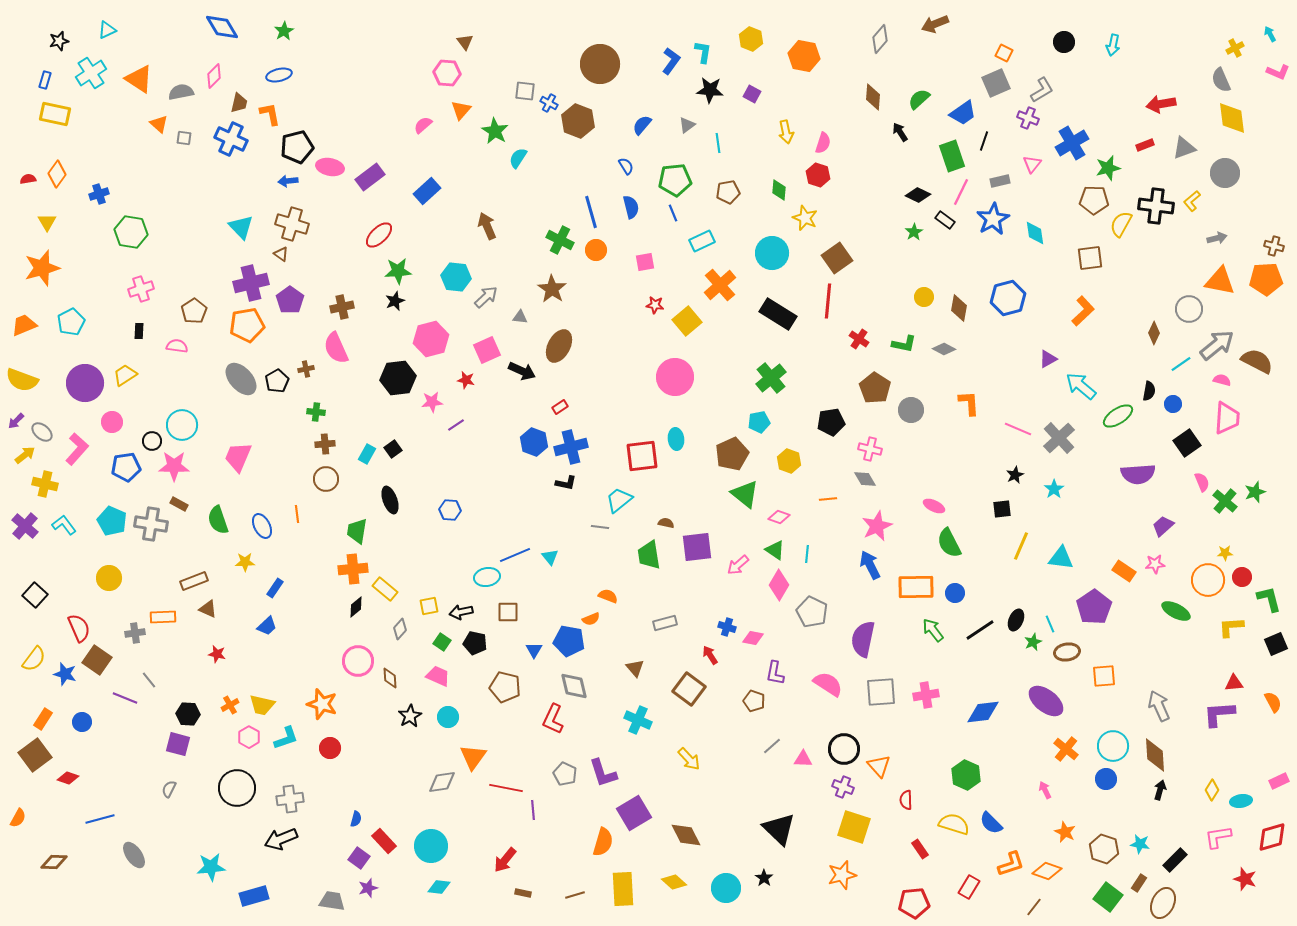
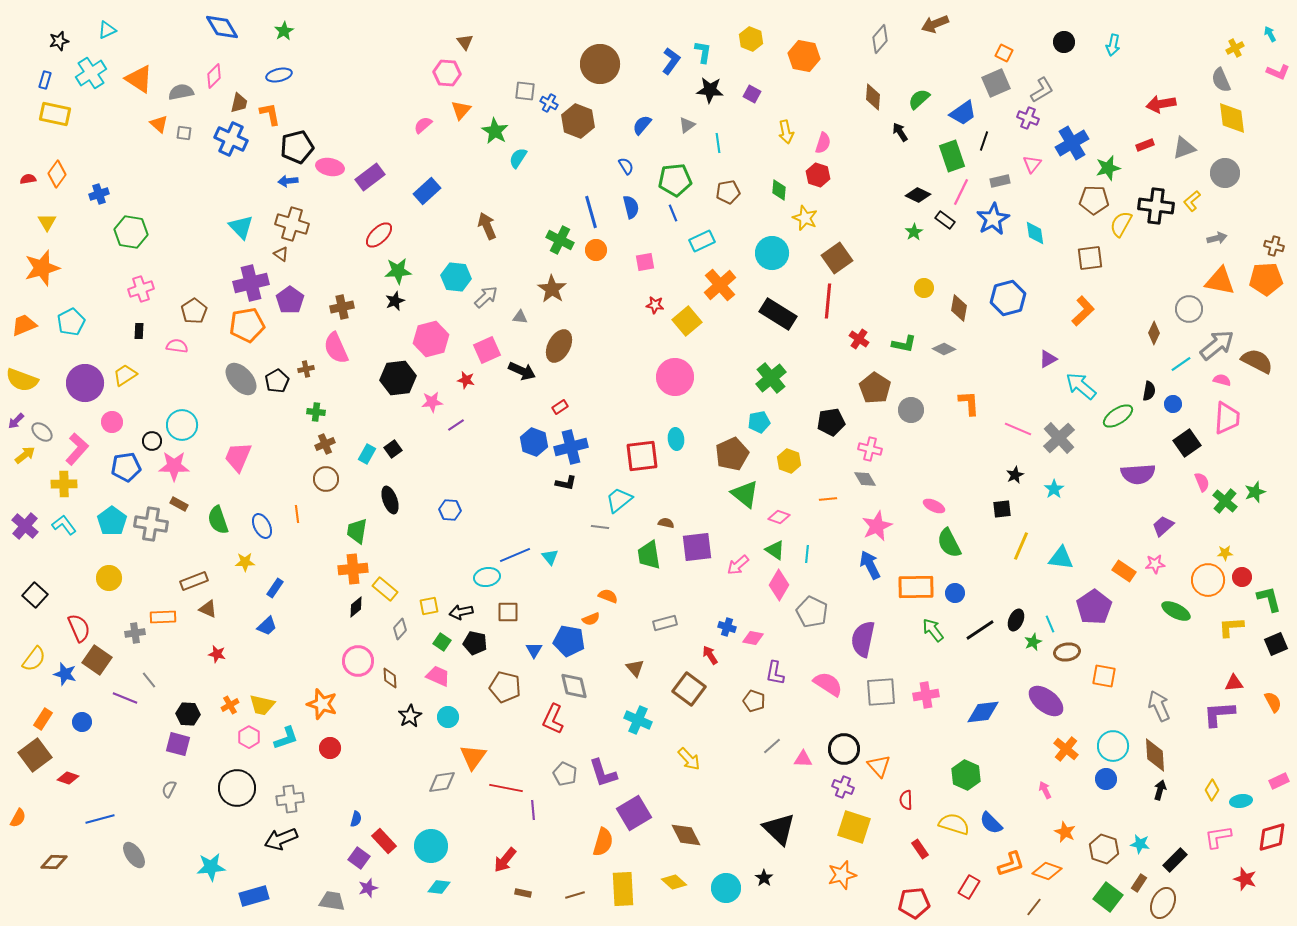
gray square at (184, 138): moved 5 px up
yellow circle at (924, 297): moved 9 px up
brown cross at (325, 444): rotated 18 degrees counterclockwise
yellow cross at (45, 484): moved 19 px right; rotated 15 degrees counterclockwise
cyan pentagon at (112, 521): rotated 12 degrees clockwise
orange square at (1104, 676): rotated 15 degrees clockwise
